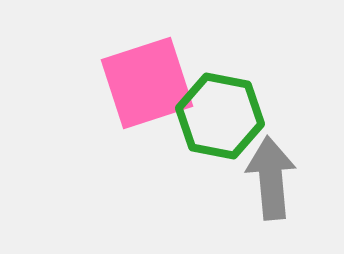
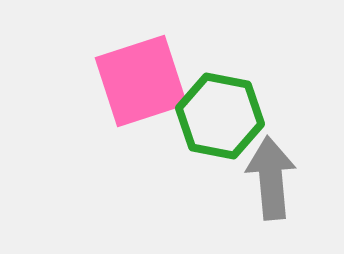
pink square: moved 6 px left, 2 px up
